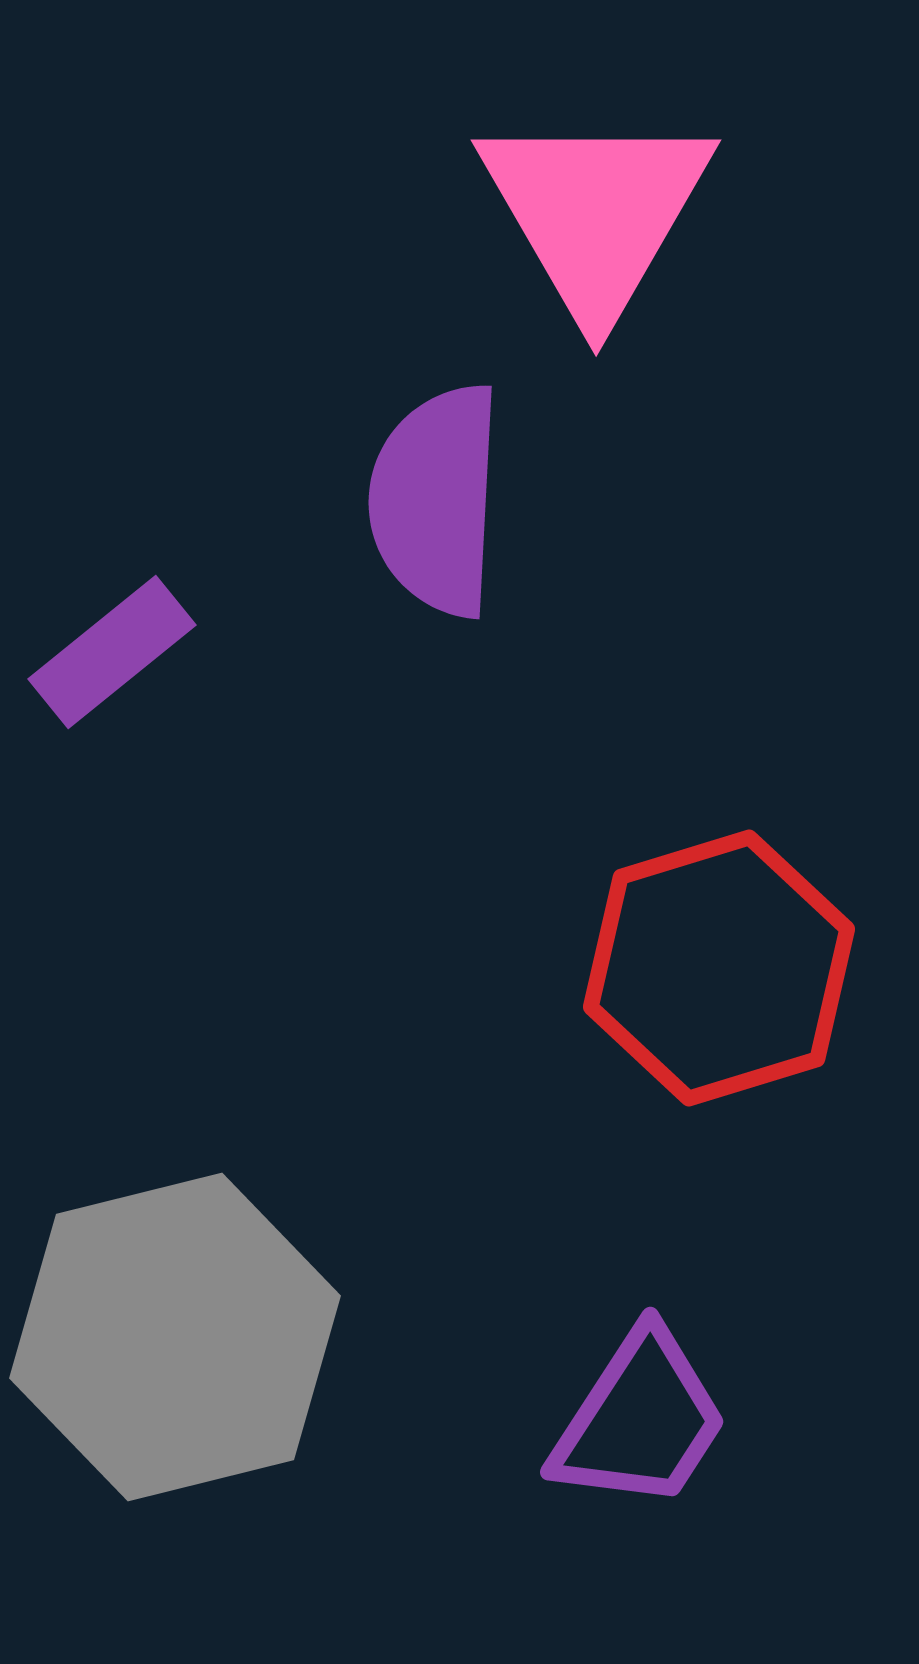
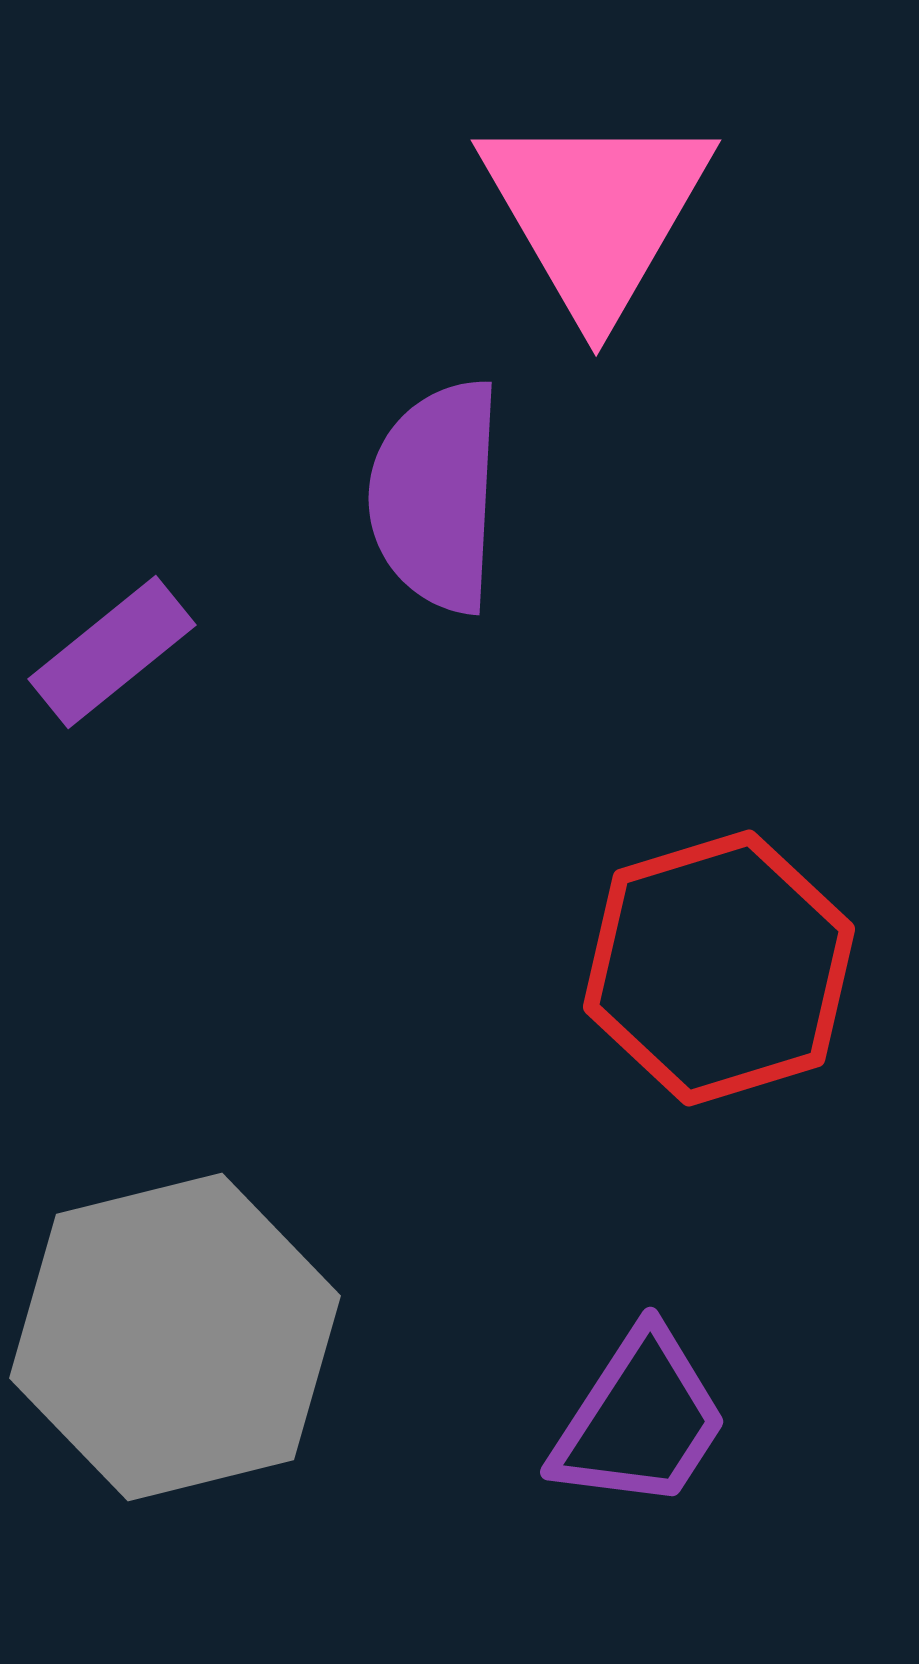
purple semicircle: moved 4 px up
